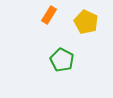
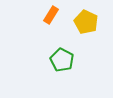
orange rectangle: moved 2 px right
